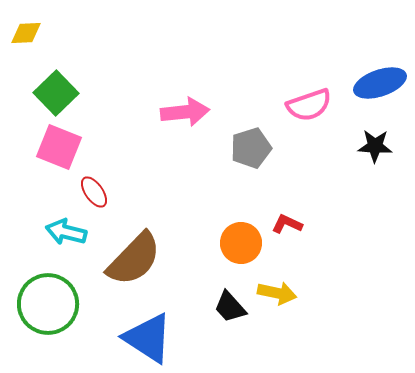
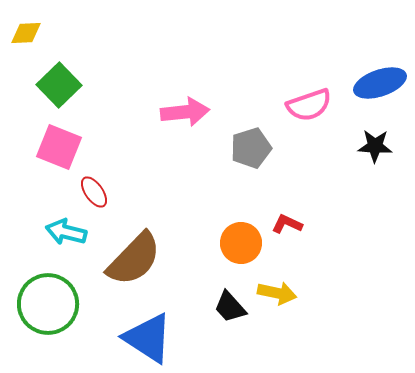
green square: moved 3 px right, 8 px up
